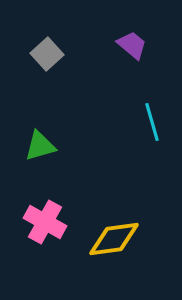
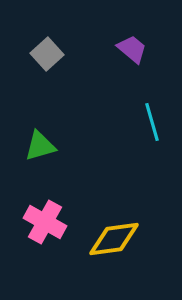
purple trapezoid: moved 4 px down
